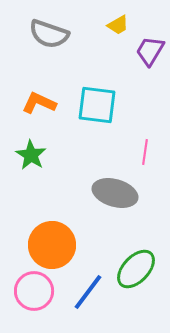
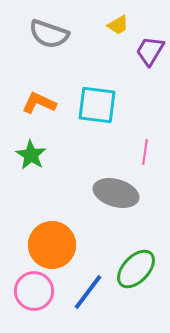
gray ellipse: moved 1 px right
